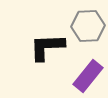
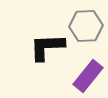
gray hexagon: moved 2 px left
